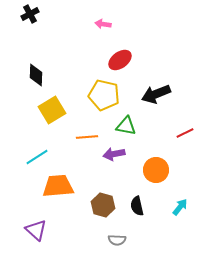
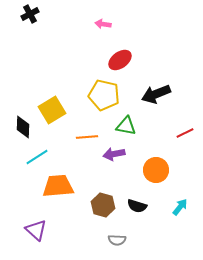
black diamond: moved 13 px left, 52 px down
black semicircle: rotated 60 degrees counterclockwise
